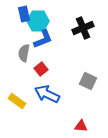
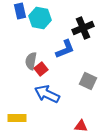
blue rectangle: moved 4 px left, 3 px up
cyan hexagon: moved 2 px right, 3 px up; rotated 10 degrees clockwise
blue L-shape: moved 22 px right, 10 px down
gray semicircle: moved 7 px right, 8 px down
yellow rectangle: moved 17 px down; rotated 36 degrees counterclockwise
